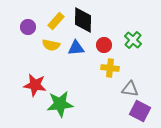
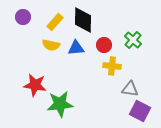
yellow rectangle: moved 1 px left, 1 px down
purple circle: moved 5 px left, 10 px up
yellow cross: moved 2 px right, 2 px up
